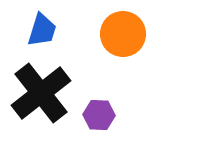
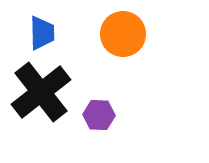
blue trapezoid: moved 3 px down; rotated 18 degrees counterclockwise
black cross: moved 1 px up
